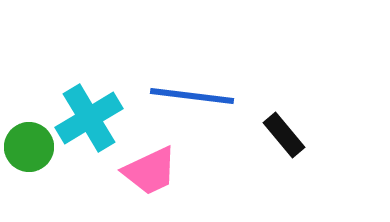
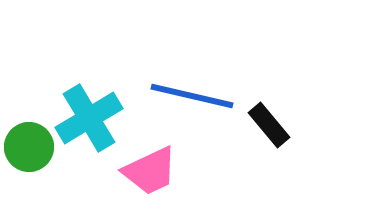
blue line: rotated 6 degrees clockwise
black rectangle: moved 15 px left, 10 px up
